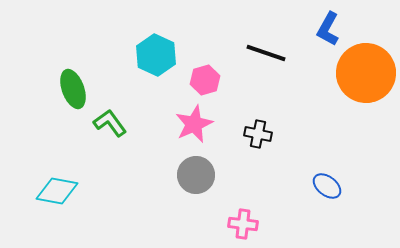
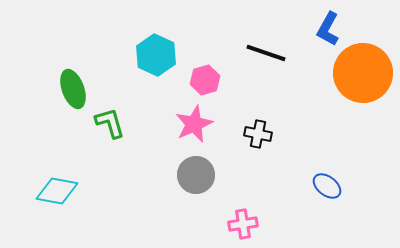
orange circle: moved 3 px left
green L-shape: rotated 20 degrees clockwise
pink cross: rotated 16 degrees counterclockwise
